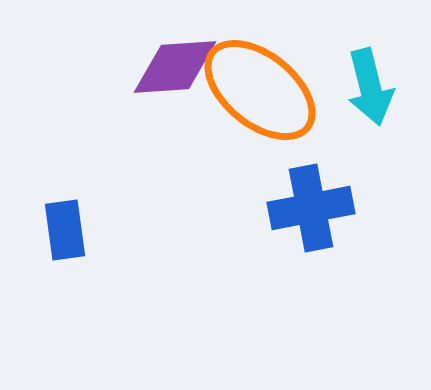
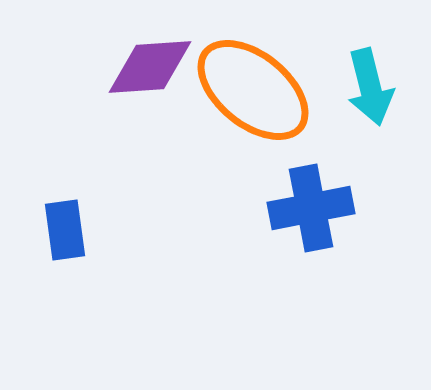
purple diamond: moved 25 px left
orange ellipse: moved 7 px left
